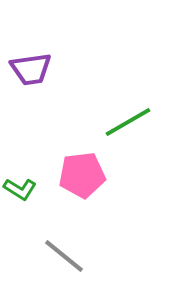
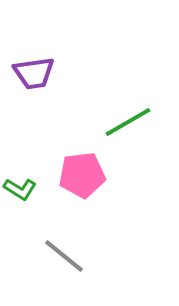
purple trapezoid: moved 3 px right, 4 px down
